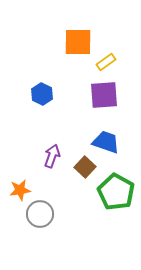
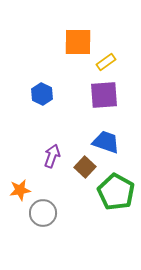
gray circle: moved 3 px right, 1 px up
